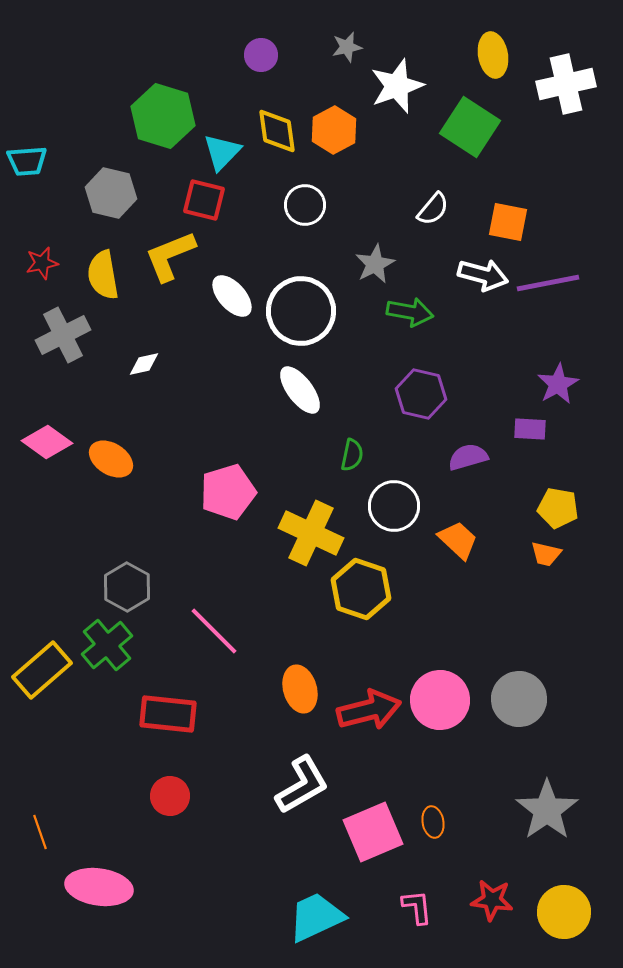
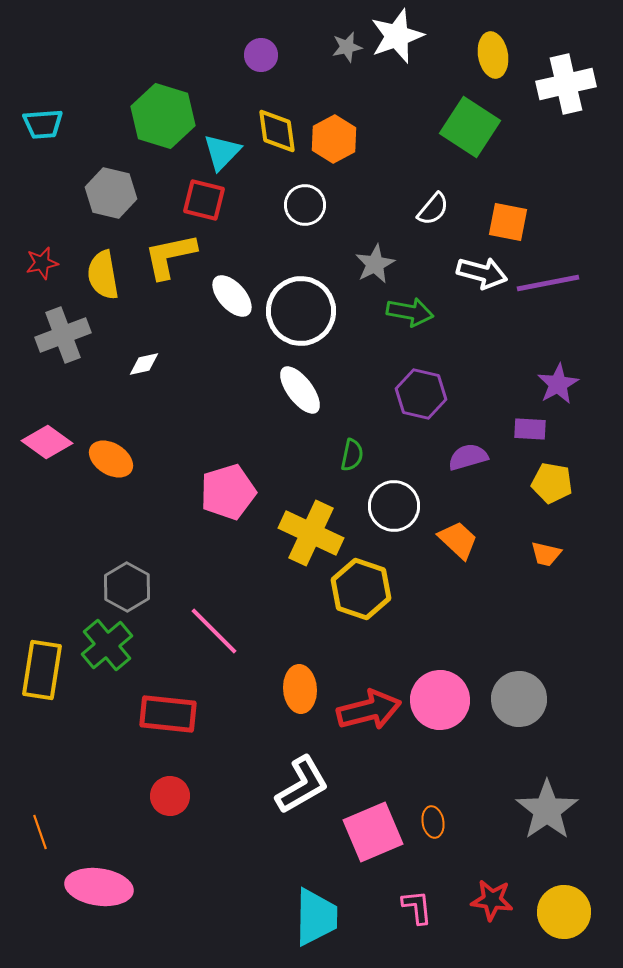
white star at (397, 86): moved 50 px up
orange hexagon at (334, 130): moved 9 px down
cyan trapezoid at (27, 161): moved 16 px right, 37 px up
yellow L-shape at (170, 256): rotated 10 degrees clockwise
white arrow at (483, 275): moved 1 px left, 2 px up
gray cross at (63, 335): rotated 6 degrees clockwise
yellow pentagon at (558, 508): moved 6 px left, 25 px up
yellow rectangle at (42, 670): rotated 40 degrees counterclockwise
orange ellipse at (300, 689): rotated 12 degrees clockwise
cyan trapezoid at (316, 917): rotated 116 degrees clockwise
